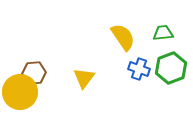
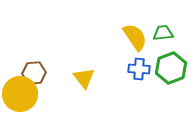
yellow semicircle: moved 12 px right
blue cross: rotated 15 degrees counterclockwise
yellow triangle: rotated 15 degrees counterclockwise
yellow circle: moved 2 px down
